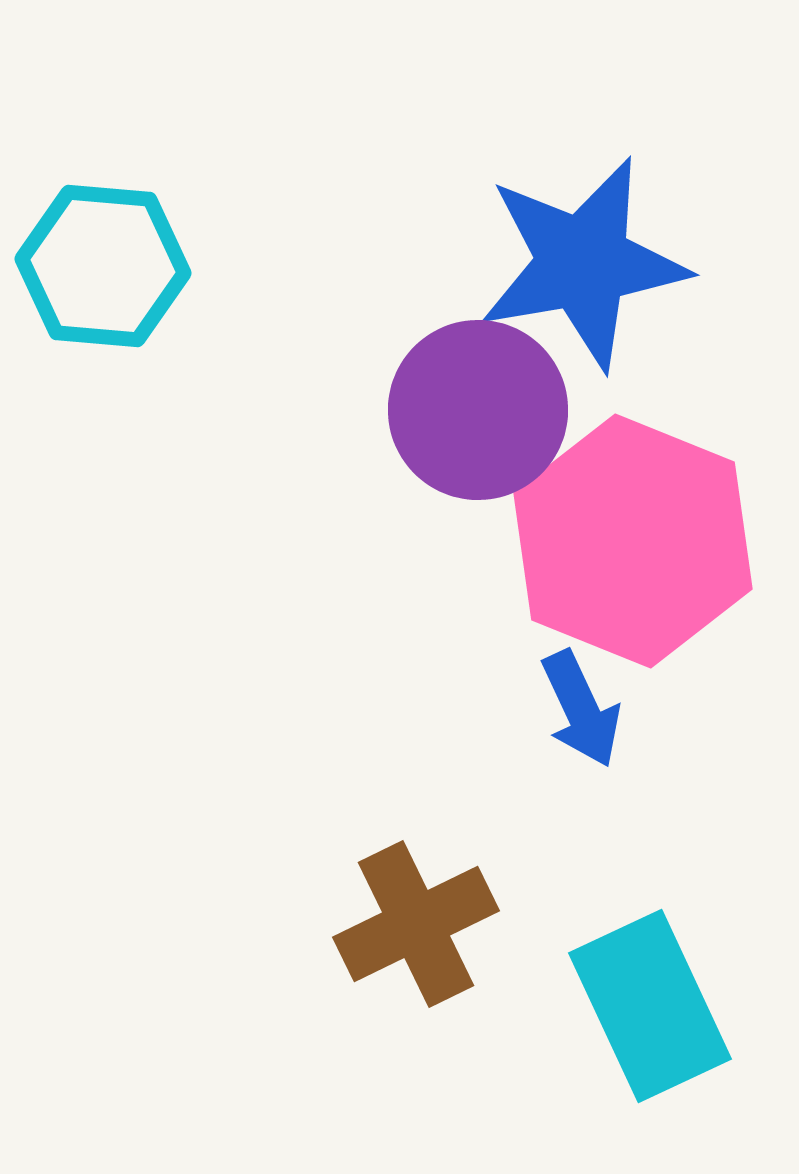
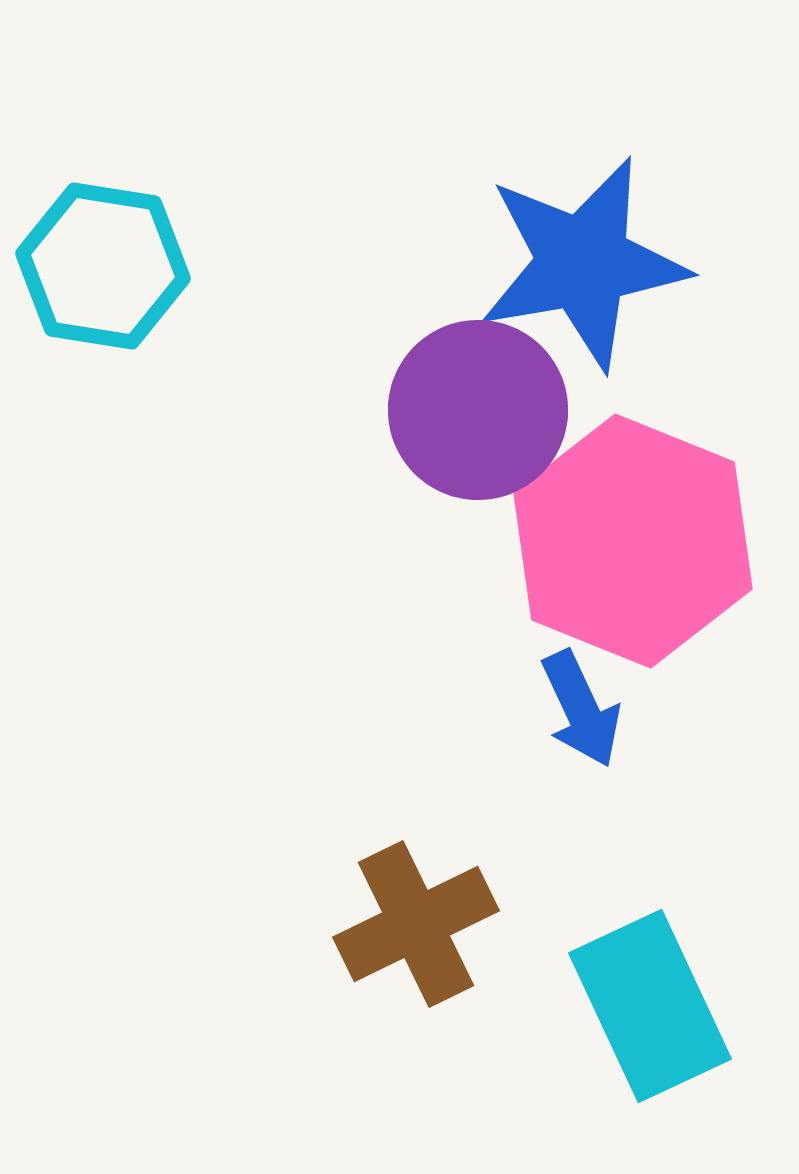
cyan hexagon: rotated 4 degrees clockwise
